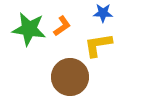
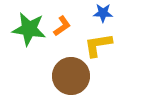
brown circle: moved 1 px right, 1 px up
